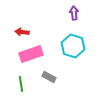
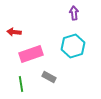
red arrow: moved 8 px left
cyan hexagon: rotated 25 degrees clockwise
